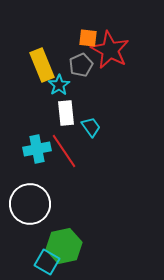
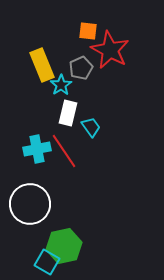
orange square: moved 7 px up
gray pentagon: moved 3 px down
cyan star: moved 2 px right
white rectangle: moved 2 px right; rotated 20 degrees clockwise
